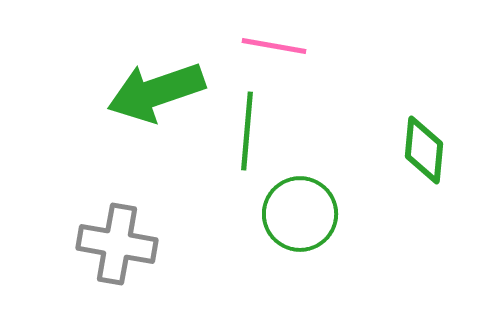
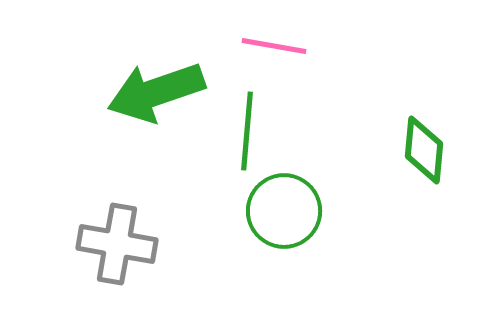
green circle: moved 16 px left, 3 px up
